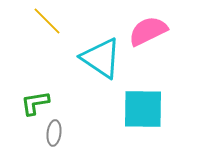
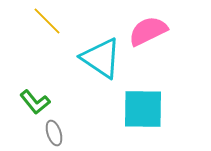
green L-shape: moved 1 px up; rotated 120 degrees counterclockwise
gray ellipse: rotated 25 degrees counterclockwise
